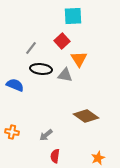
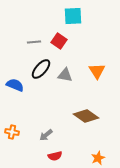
red square: moved 3 px left; rotated 14 degrees counterclockwise
gray line: moved 3 px right, 6 px up; rotated 48 degrees clockwise
orange triangle: moved 18 px right, 12 px down
black ellipse: rotated 55 degrees counterclockwise
red semicircle: rotated 112 degrees counterclockwise
